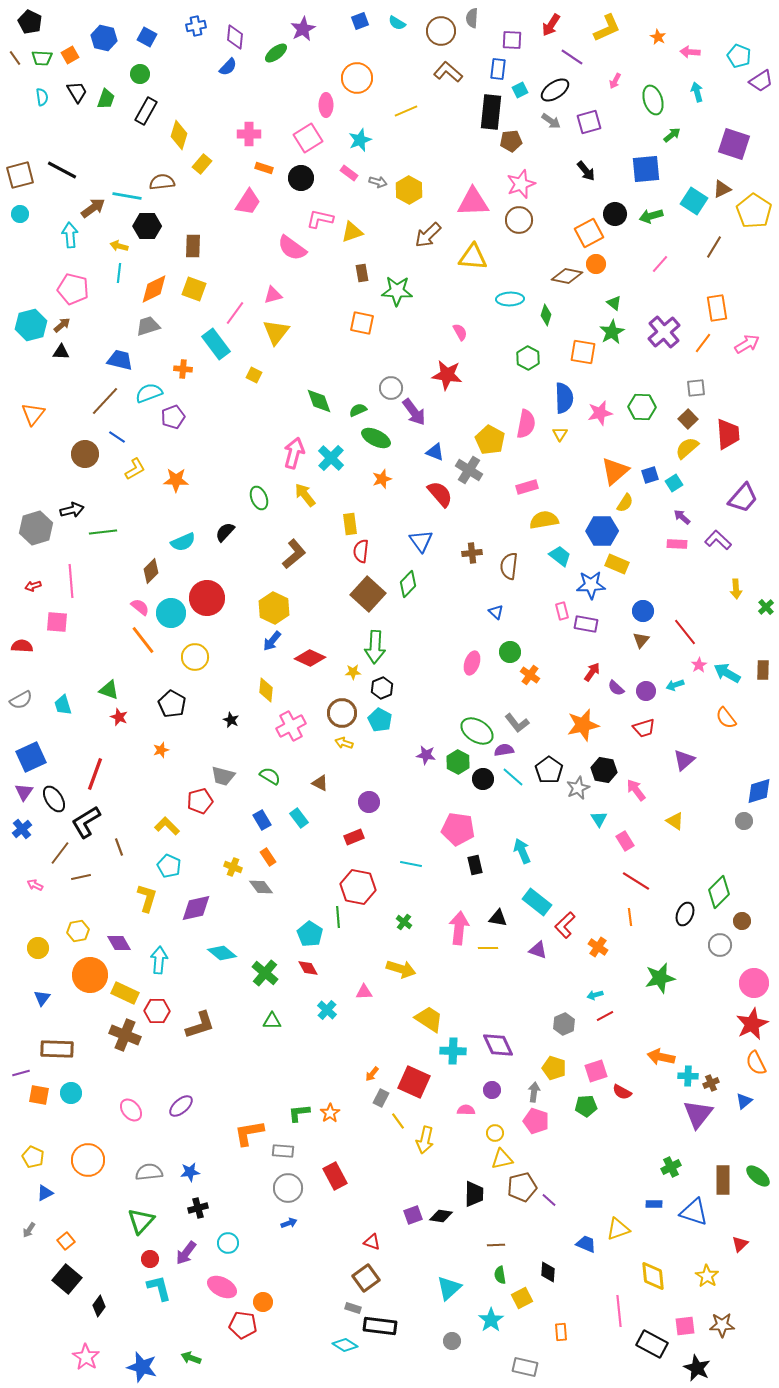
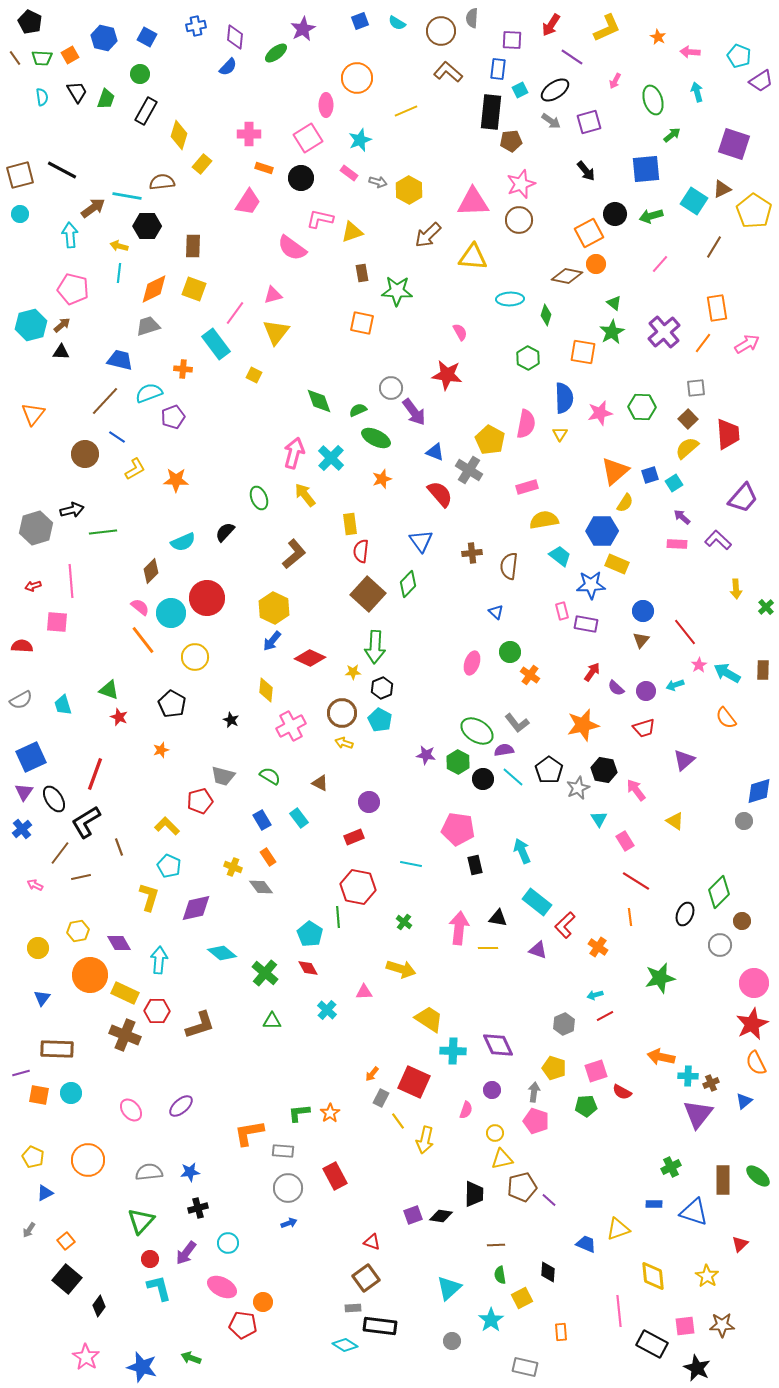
yellow L-shape at (147, 898): moved 2 px right, 1 px up
pink semicircle at (466, 1110): rotated 108 degrees clockwise
gray rectangle at (353, 1308): rotated 21 degrees counterclockwise
